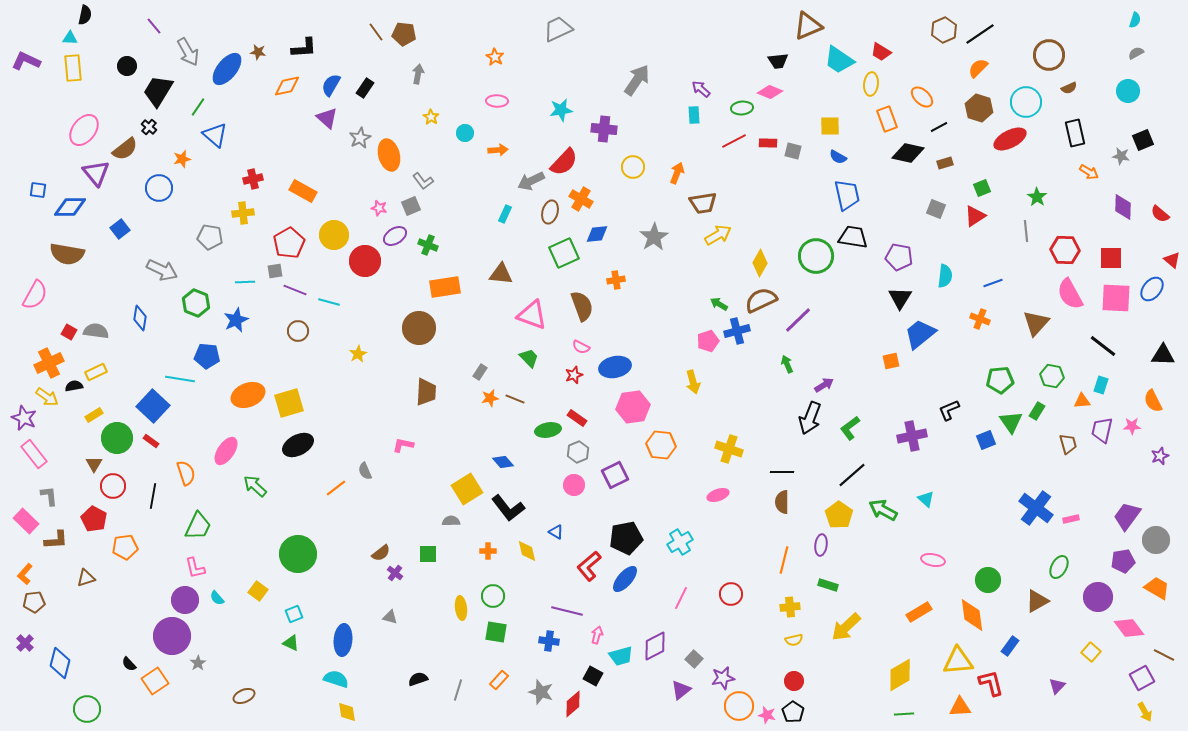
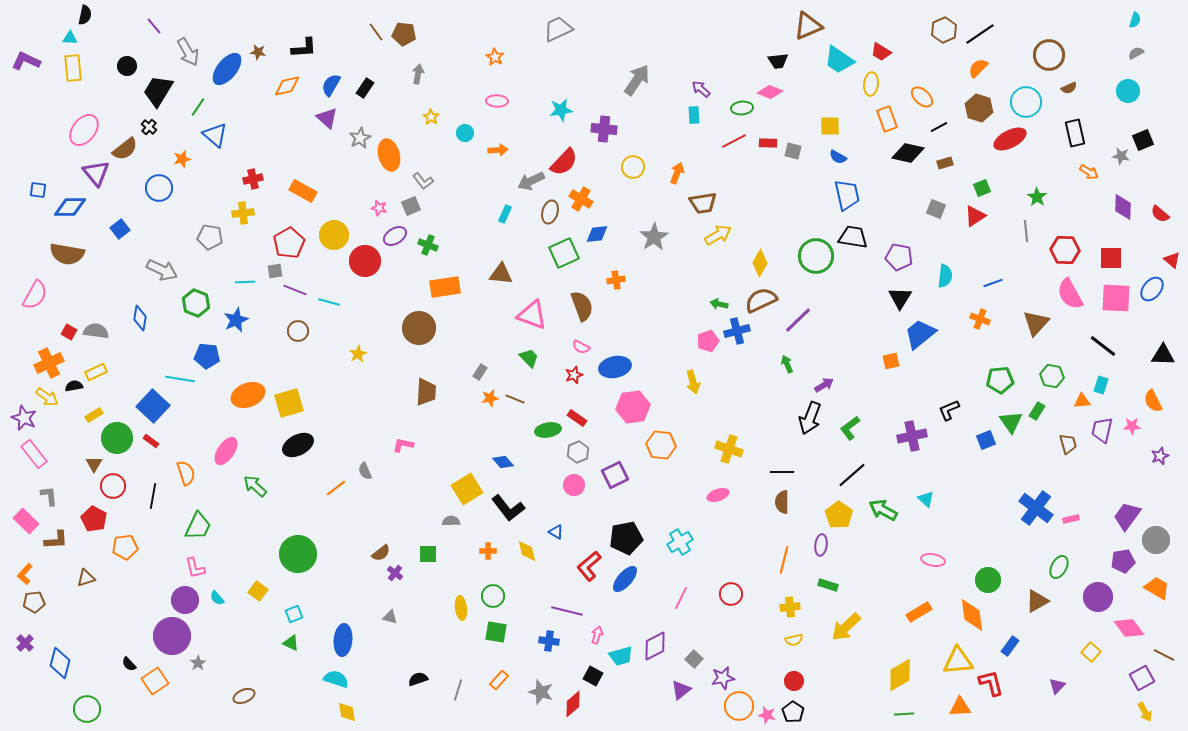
green arrow at (719, 304): rotated 18 degrees counterclockwise
